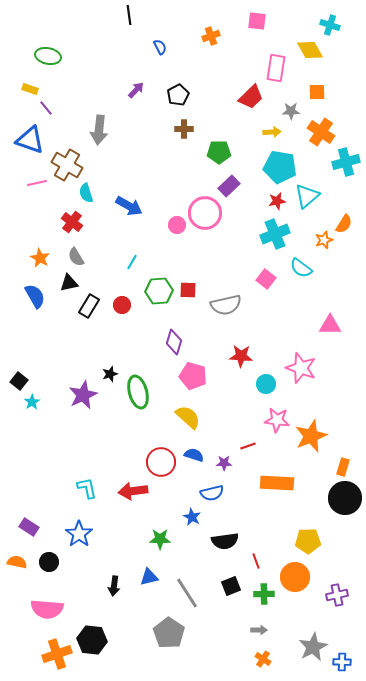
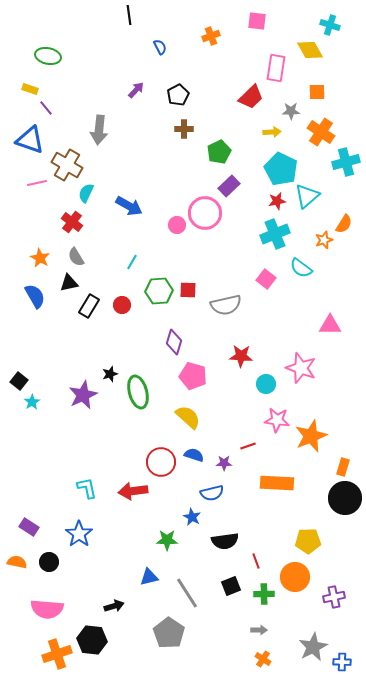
green pentagon at (219, 152): rotated 25 degrees counterclockwise
cyan pentagon at (280, 167): moved 1 px right, 2 px down; rotated 16 degrees clockwise
cyan semicircle at (86, 193): rotated 42 degrees clockwise
green star at (160, 539): moved 7 px right, 1 px down
black arrow at (114, 586): moved 20 px down; rotated 114 degrees counterclockwise
purple cross at (337, 595): moved 3 px left, 2 px down
